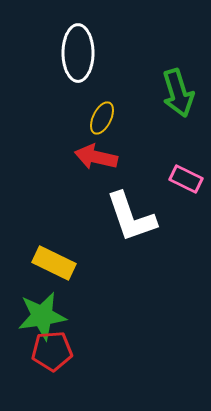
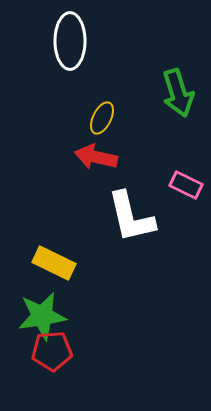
white ellipse: moved 8 px left, 12 px up
pink rectangle: moved 6 px down
white L-shape: rotated 6 degrees clockwise
